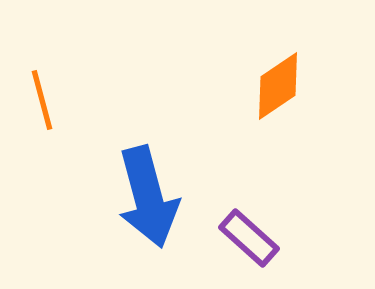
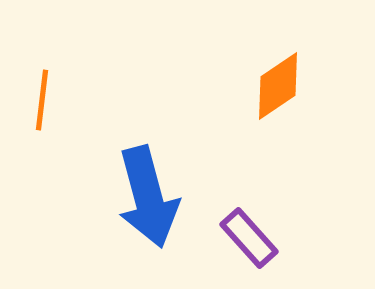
orange line: rotated 22 degrees clockwise
purple rectangle: rotated 6 degrees clockwise
